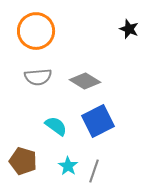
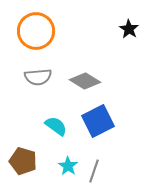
black star: rotated 12 degrees clockwise
